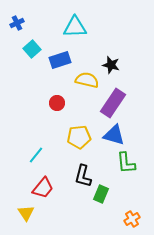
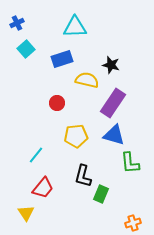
cyan square: moved 6 px left
blue rectangle: moved 2 px right, 1 px up
yellow pentagon: moved 3 px left, 1 px up
green L-shape: moved 4 px right
orange cross: moved 1 px right, 4 px down; rotated 14 degrees clockwise
